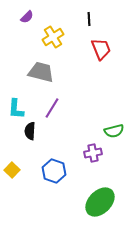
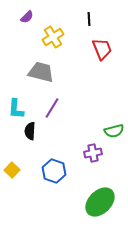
red trapezoid: moved 1 px right
